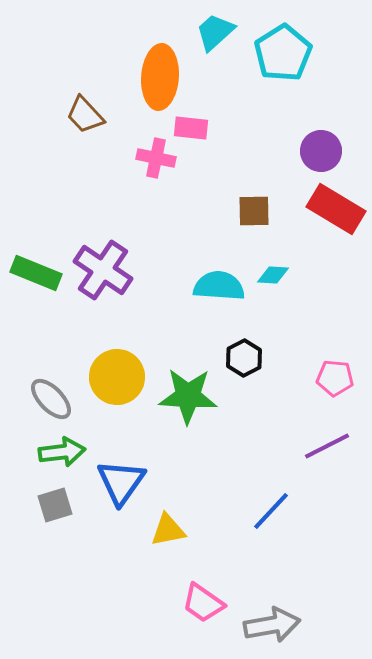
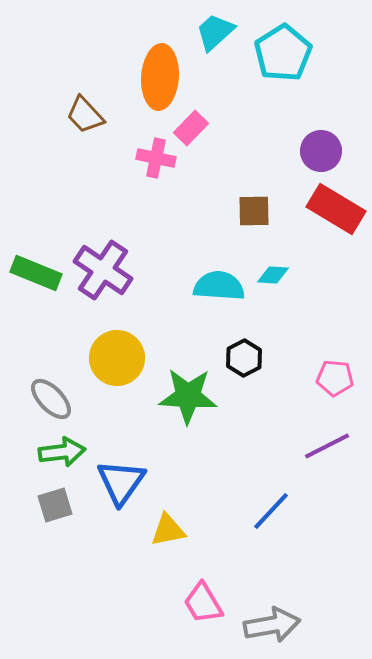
pink rectangle: rotated 52 degrees counterclockwise
yellow circle: moved 19 px up
pink trapezoid: rotated 24 degrees clockwise
